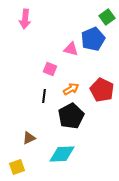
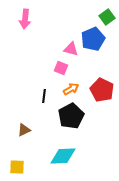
pink square: moved 11 px right, 1 px up
brown triangle: moved 5 px left, 8 px up
cyan diamond: moved 1 px right, 2 px down
yellow square: rotated 21 degrees clockwise
